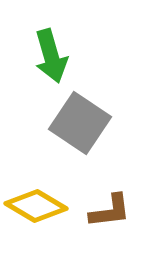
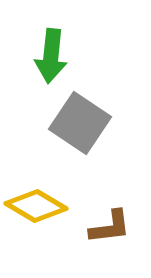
green arrow: rotated 22 degrees clockwise
brown L-shape: moved 16 px down
